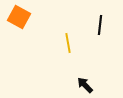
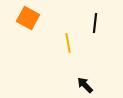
orange square: moved 9 px right, 1 px down
black line: moved 5 px left, 2 px up
